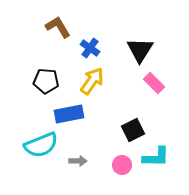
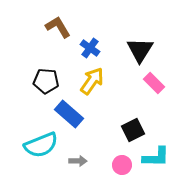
blue rectangle: rotated 52 degrees clockwise
